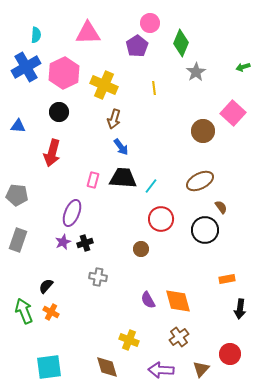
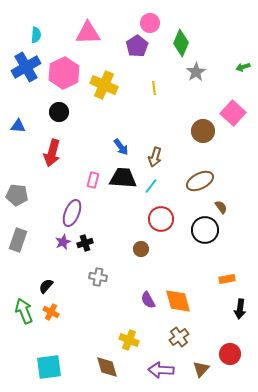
brown arrow at (114, 119): moved 41 px right, 38 px down
